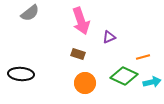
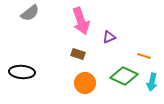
orange line: moved 1 px right, 1 px up; rotated 32 degrees clockwise
black ellipse: moved 1 px right, 2 px up
cyan arrow: rotated 114 degrees clockwise
